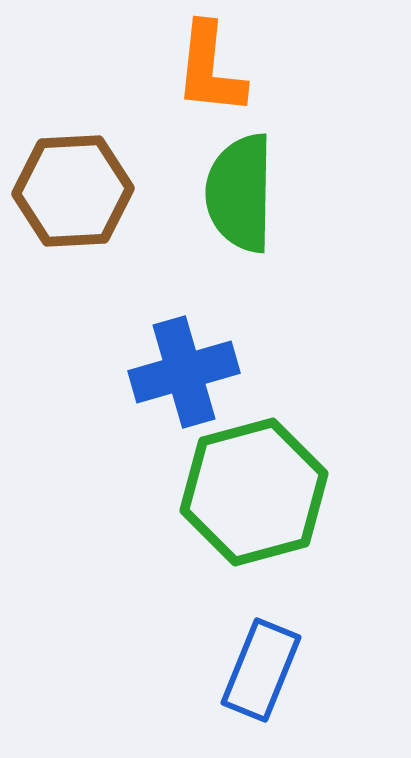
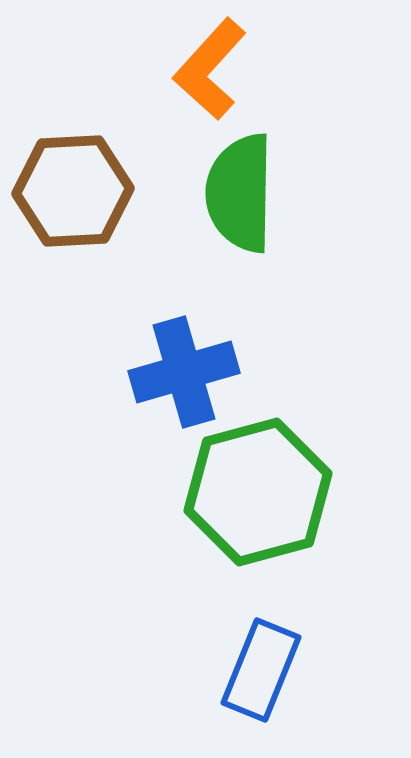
orange L-shape: rotated 36 degrees clockwise
green hexagon: moved 4 px right
